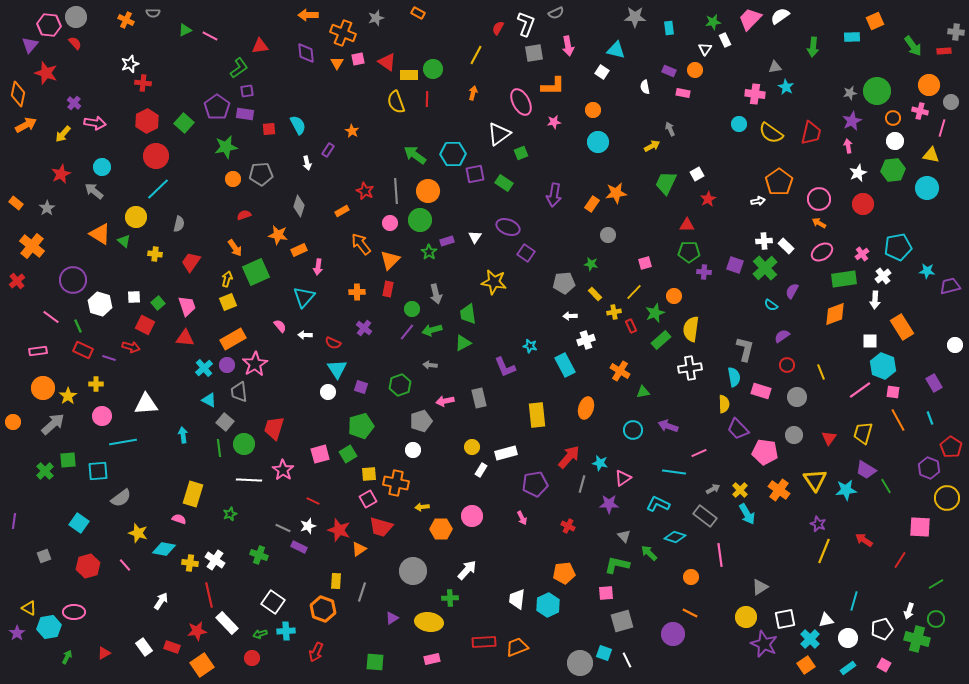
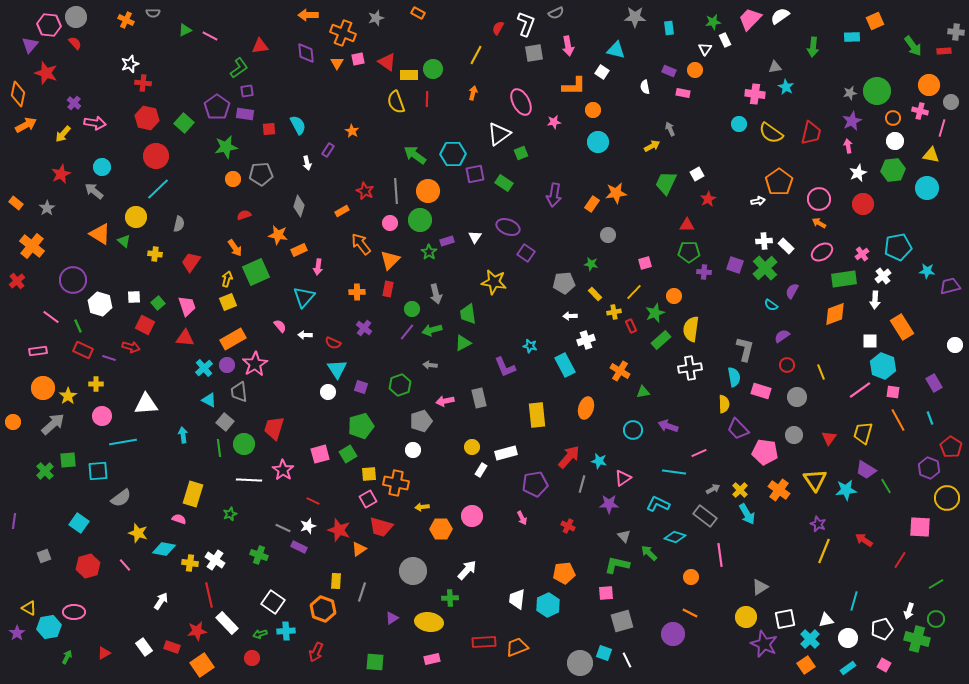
orange L-shape at (553, 86): moved 21 px right
red hexagon at (147, 121): moved 3 px up; rotated 20 degrees counterclockwise
cyan star at (600, 463): moved 1 px left, 2 px up
